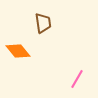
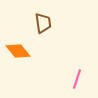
pink line: rotated 12 degrees counterclockwise
